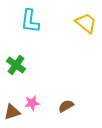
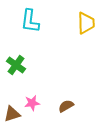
yellow trapezoid: rotated 50 degrees clockwise
brown triangle: moved 2 px down
